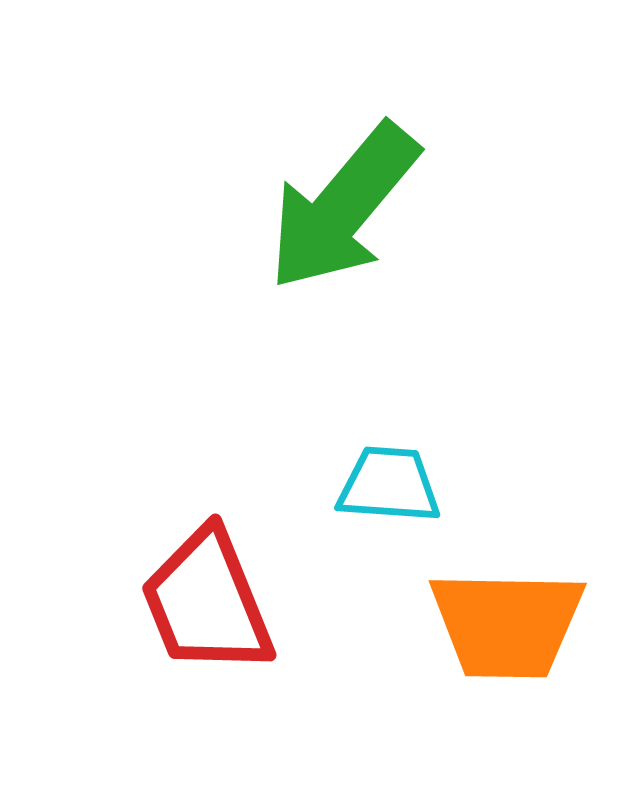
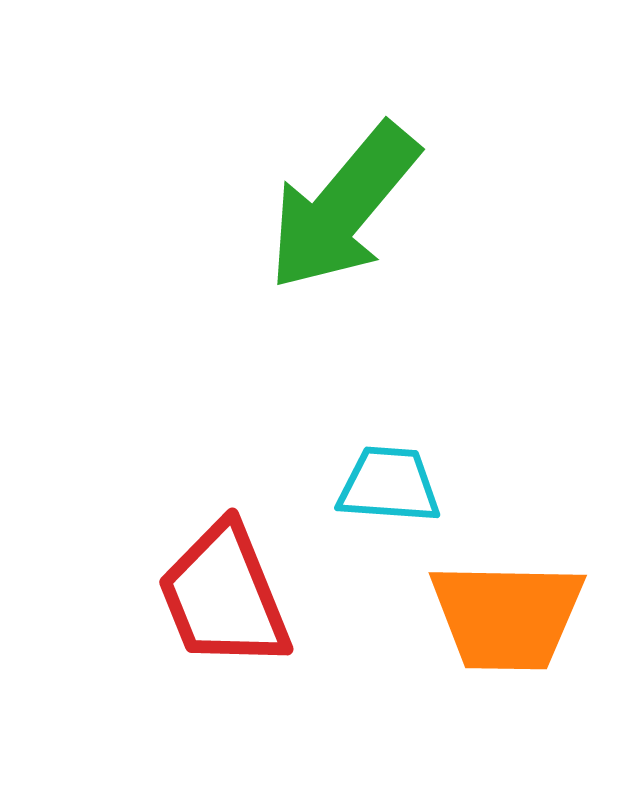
red trapezoid: moved 17 px right, 6 px up
orange trapezoid: moved 8 px up
